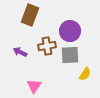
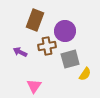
brown rectangle: moved 5 px right, 5 px down
purple circle: moved 5 px left
gray square: moved 4 px down; rotated 12 degrees counterclockwise
